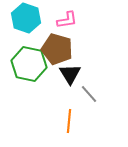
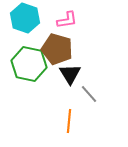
cyan hexagon: moved 1 px left
